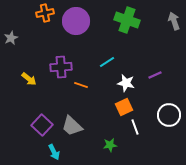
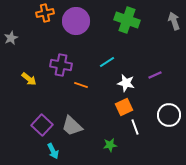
purple cross: moved 2 px up; rotated 15 degrees clockwise
cyan arrow: moved 1 px left, 1 px up
